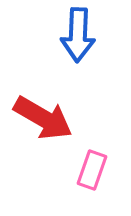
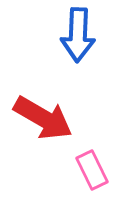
pink rectangle: rotated 45 degrees counterclockwise
